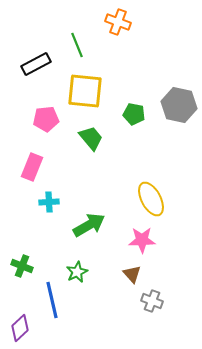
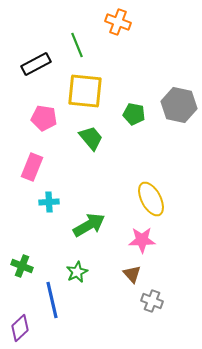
pink pentagon: moved 2 px left, 1 px up; rotated 15 degrees clockwise
